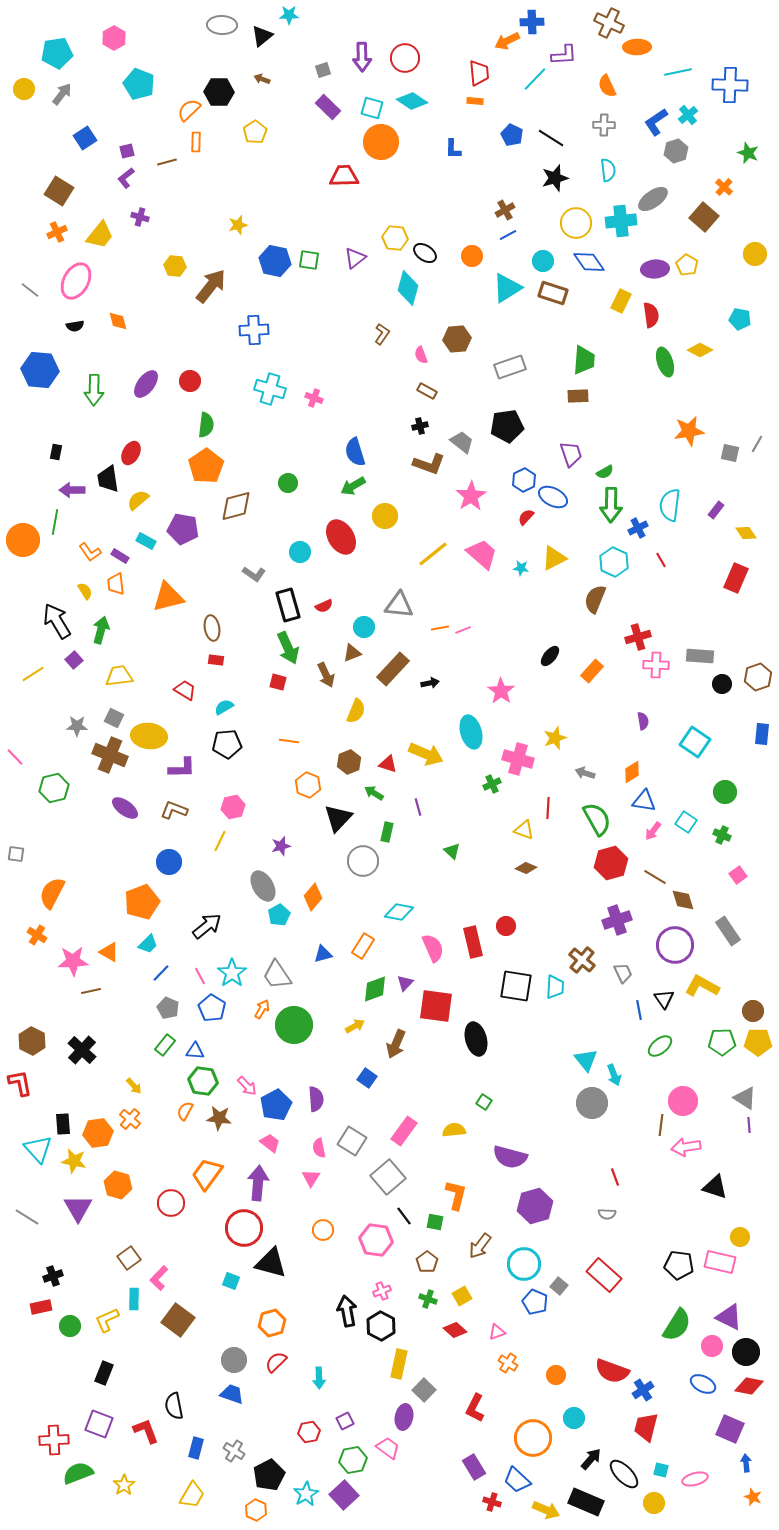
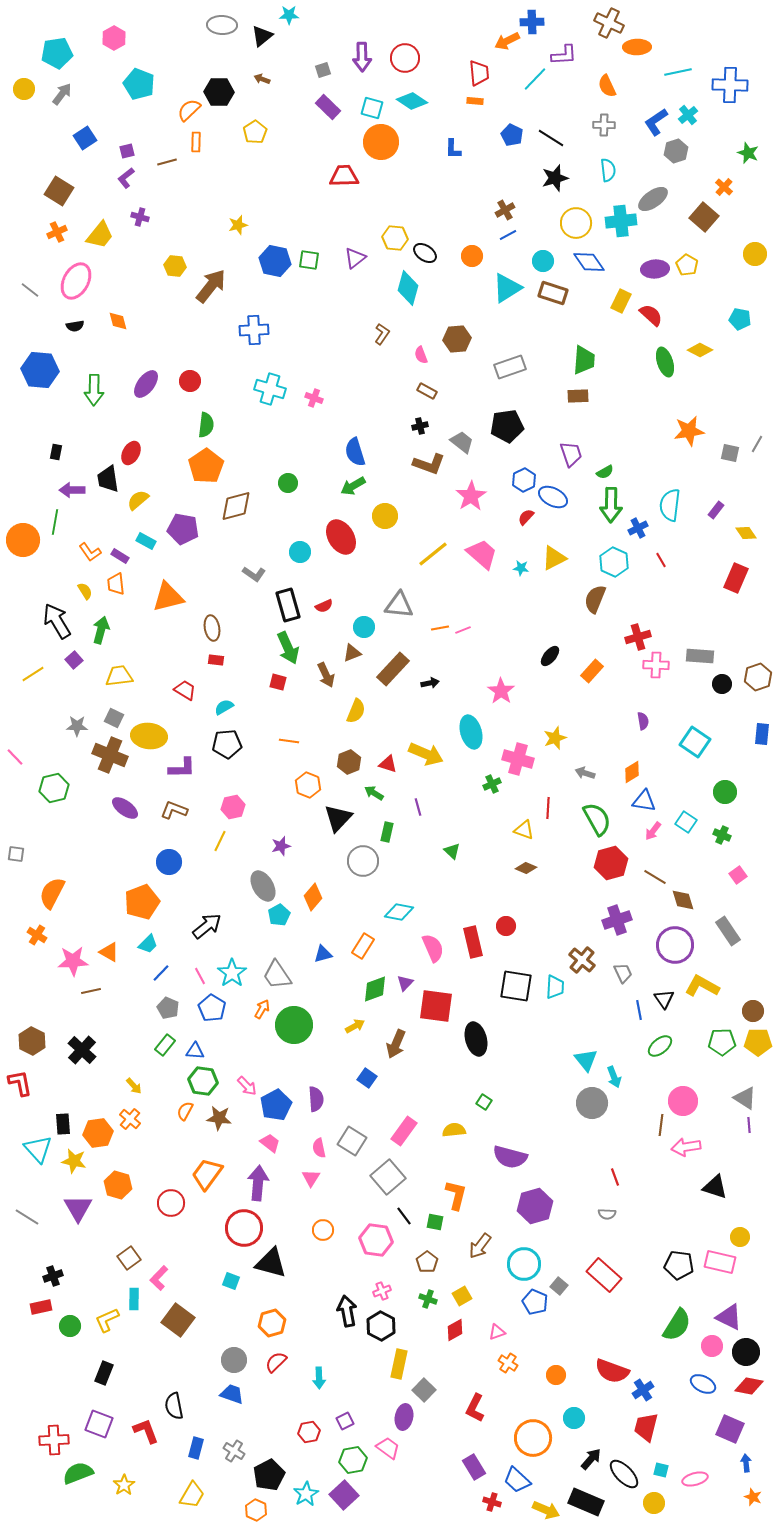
red semicircle at (651, 315): rotated 40 degrees counterclockwise
cyan arrow at (614, 1075): moved 2 px down
red diamond at (455, 1330): rotated 70 degrees counterclockwise
